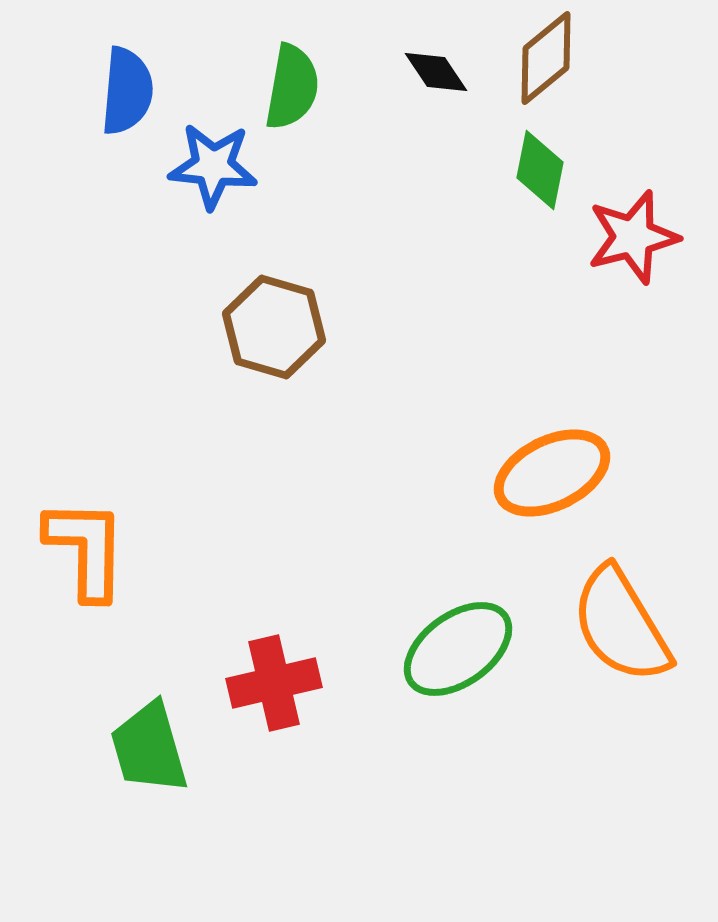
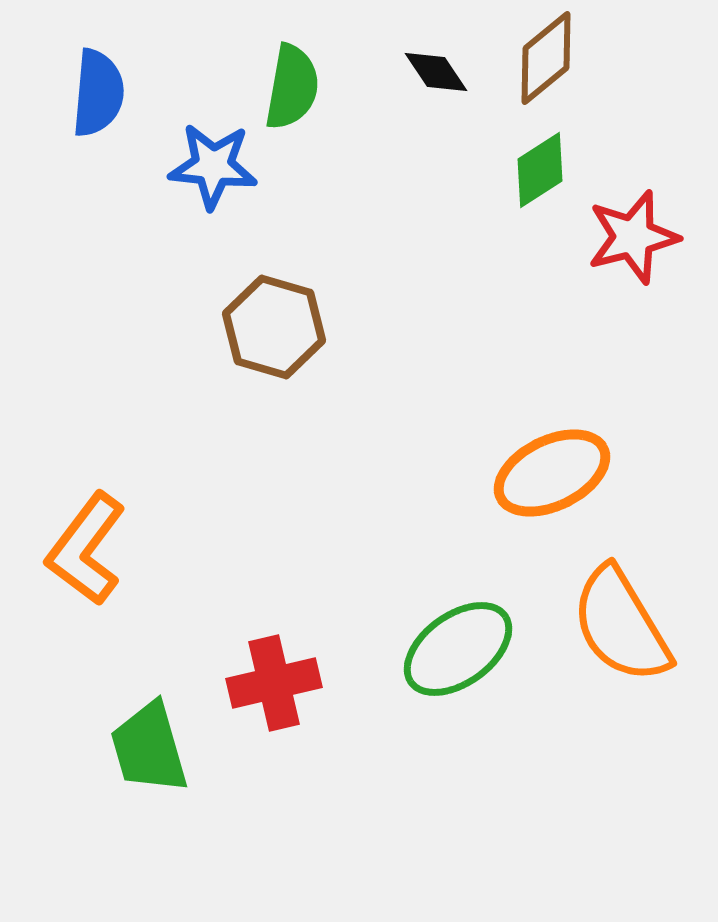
blue semicircle: moved 29 px left, 2 px down
green diamond: rotated 46 degrees clockwise
orange L-shape: rotated 144 degrees counterclockwise
